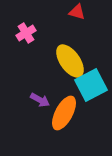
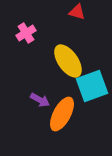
yellow ellipse: moved 2 px left
cyan square: moved 1 px right, 1 px down; rotated 8 degrees clockwise
orange ellipse: moved 2 px left, 1 px down
